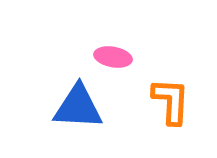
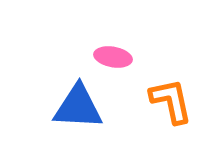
orange L-shape: rotated 15 degrees counterclockwise
